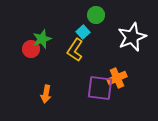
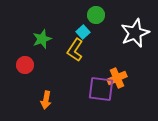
white star: moved 3 px right, 4 px up
red circle: moved 6 px left, 16 px down
purple square: moved 1 px right, 1 px down
orange arrow: moved 6 px down
